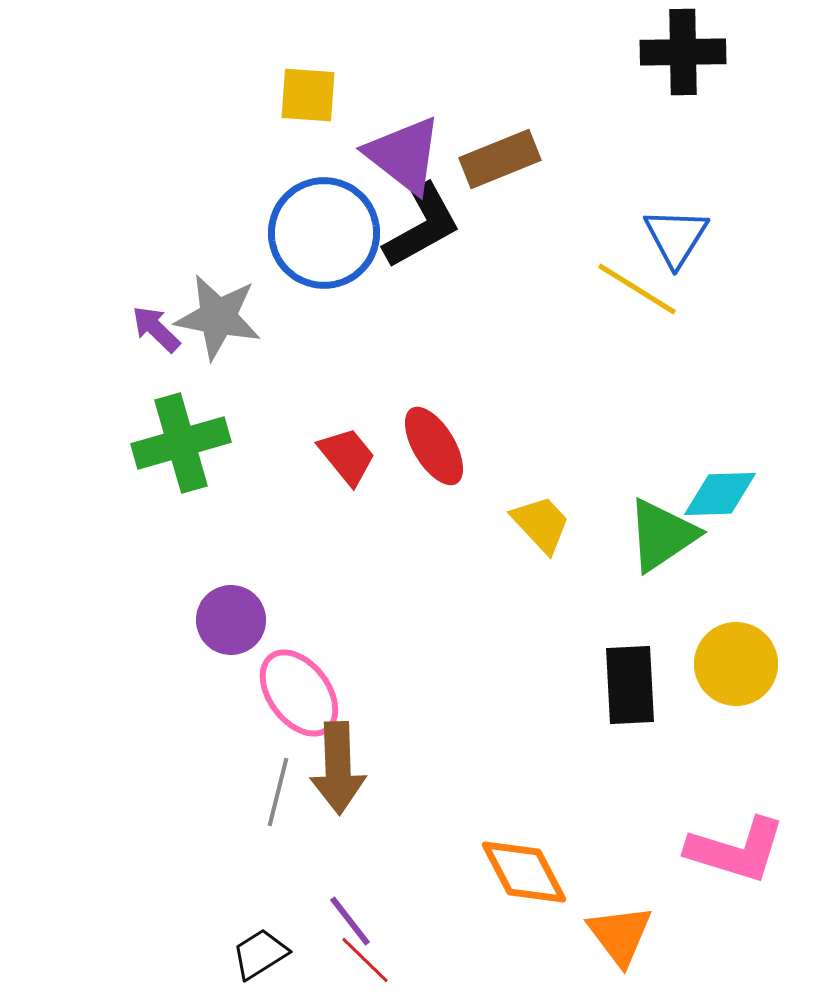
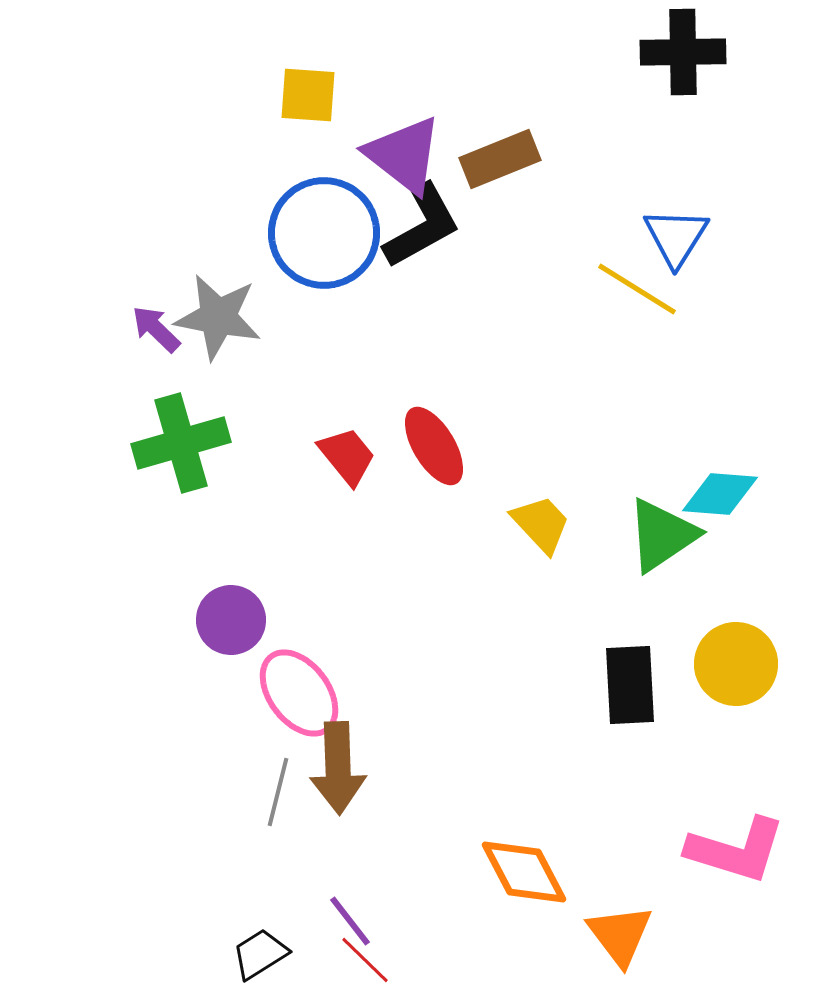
cyan diamond: rotated 6 degrees clockwise
